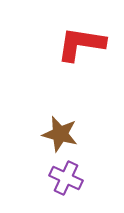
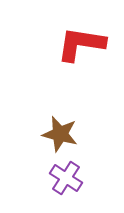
purple cross: rotated 8 degrees clockwise
